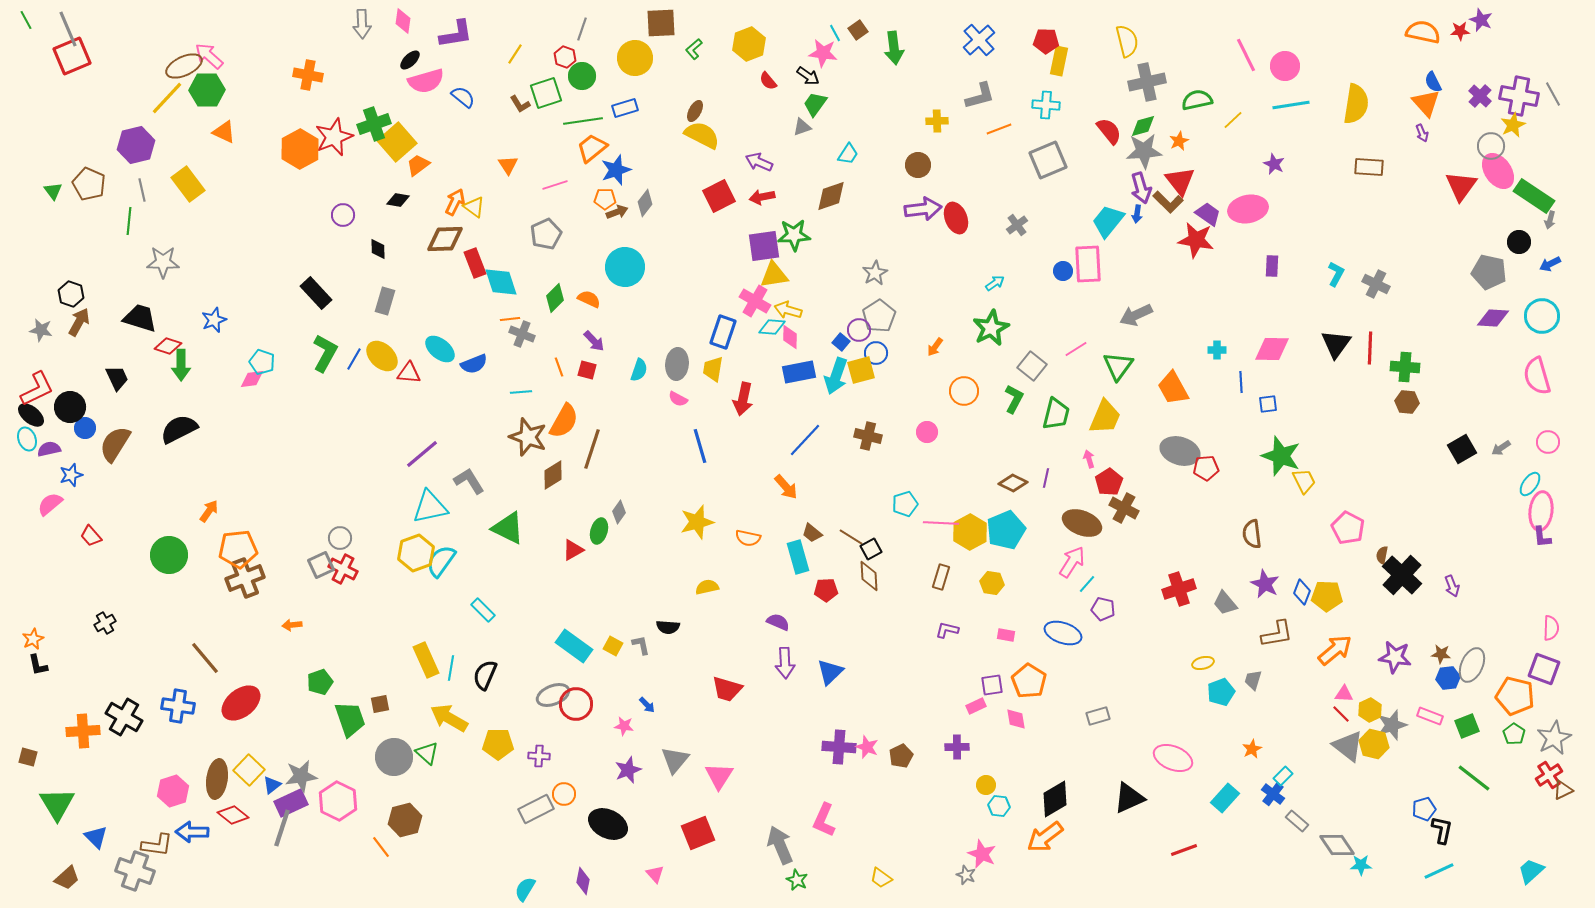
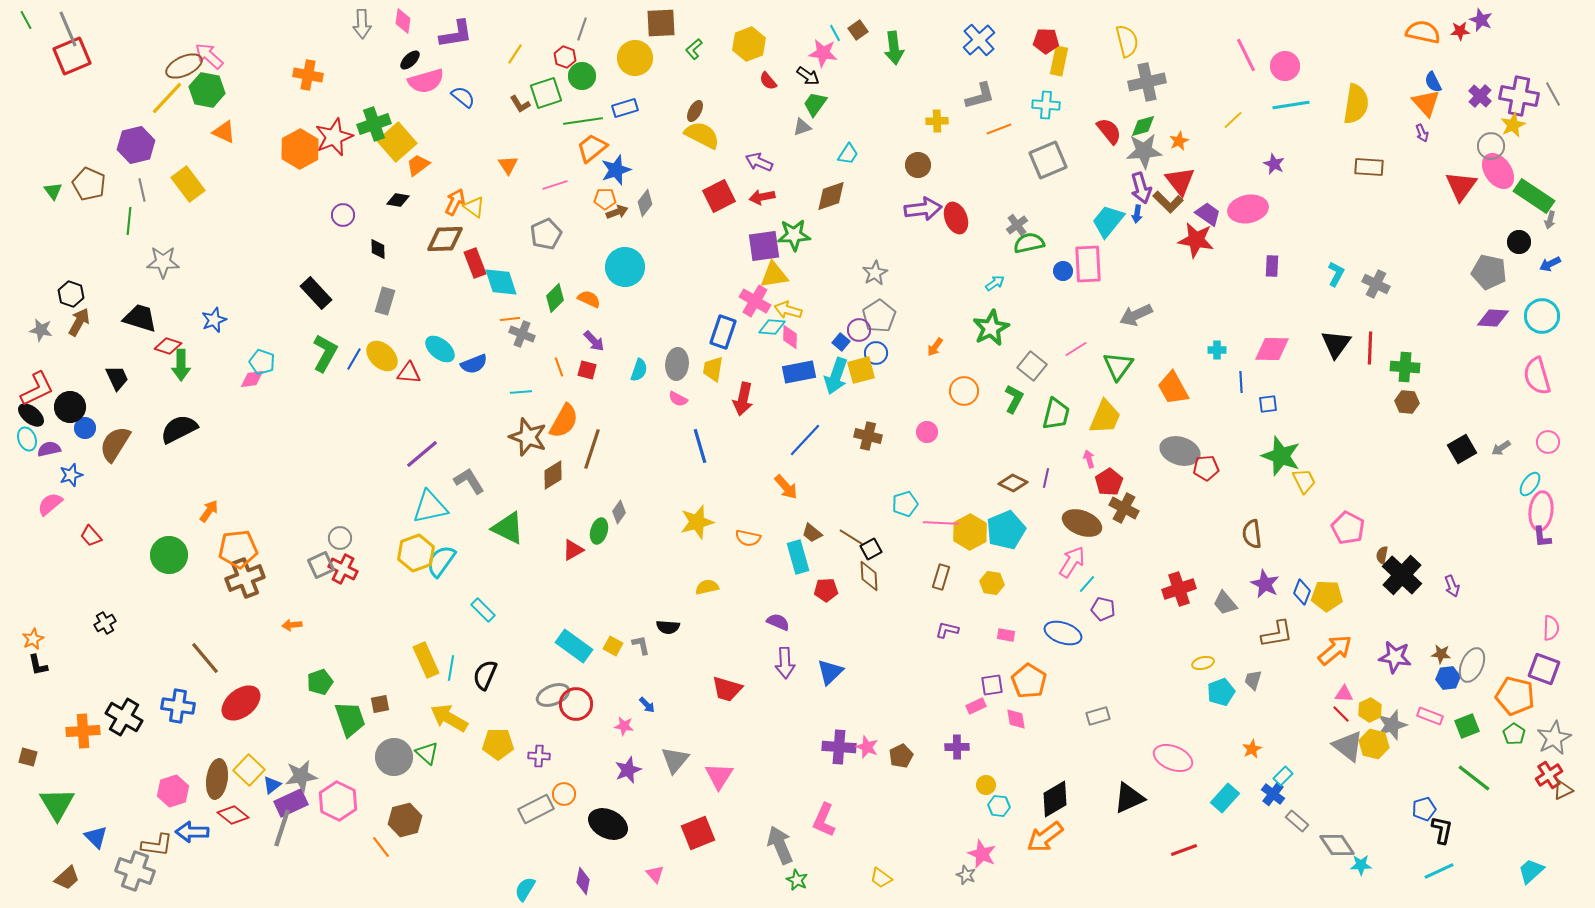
green hexagon at (207, 90): rotated 12 degrees clockwise
green semicircle at (1197, 100): moved 168 px left, 143 px down
